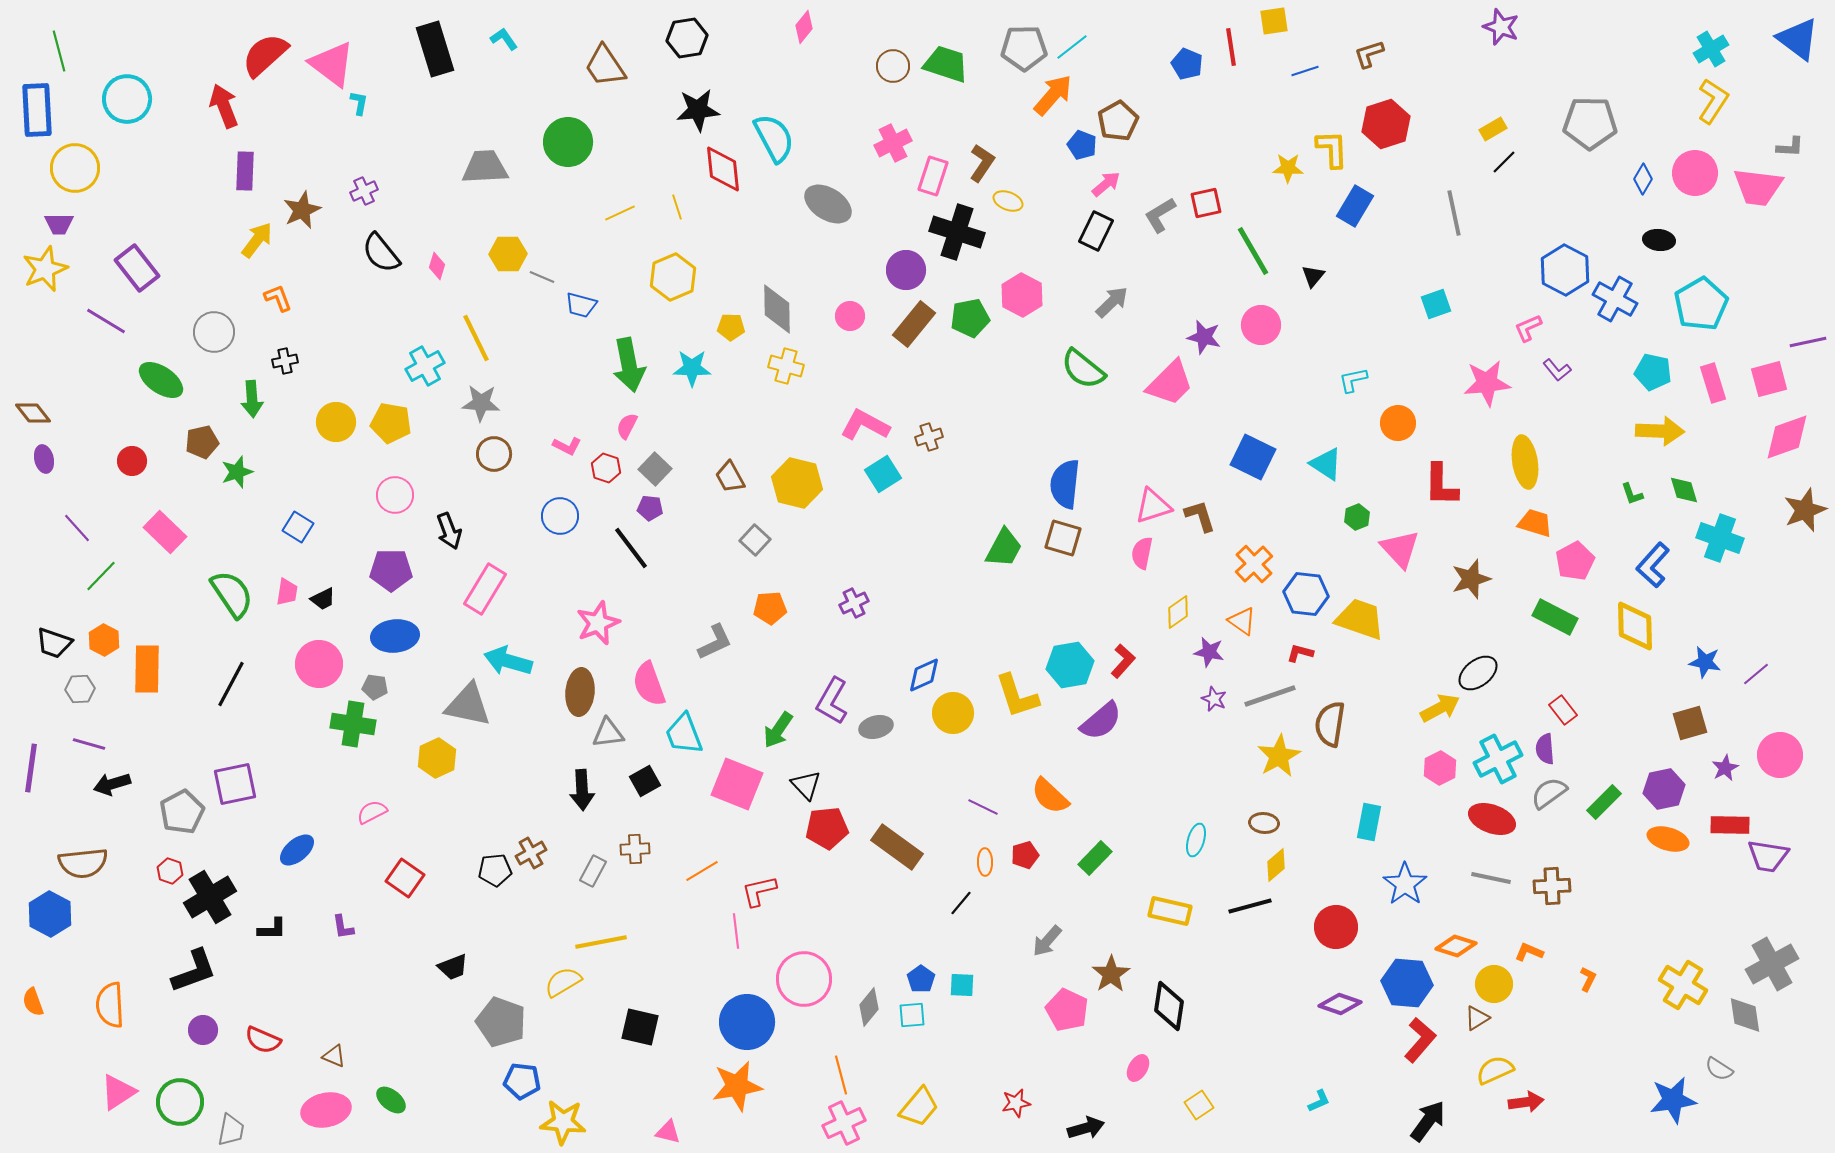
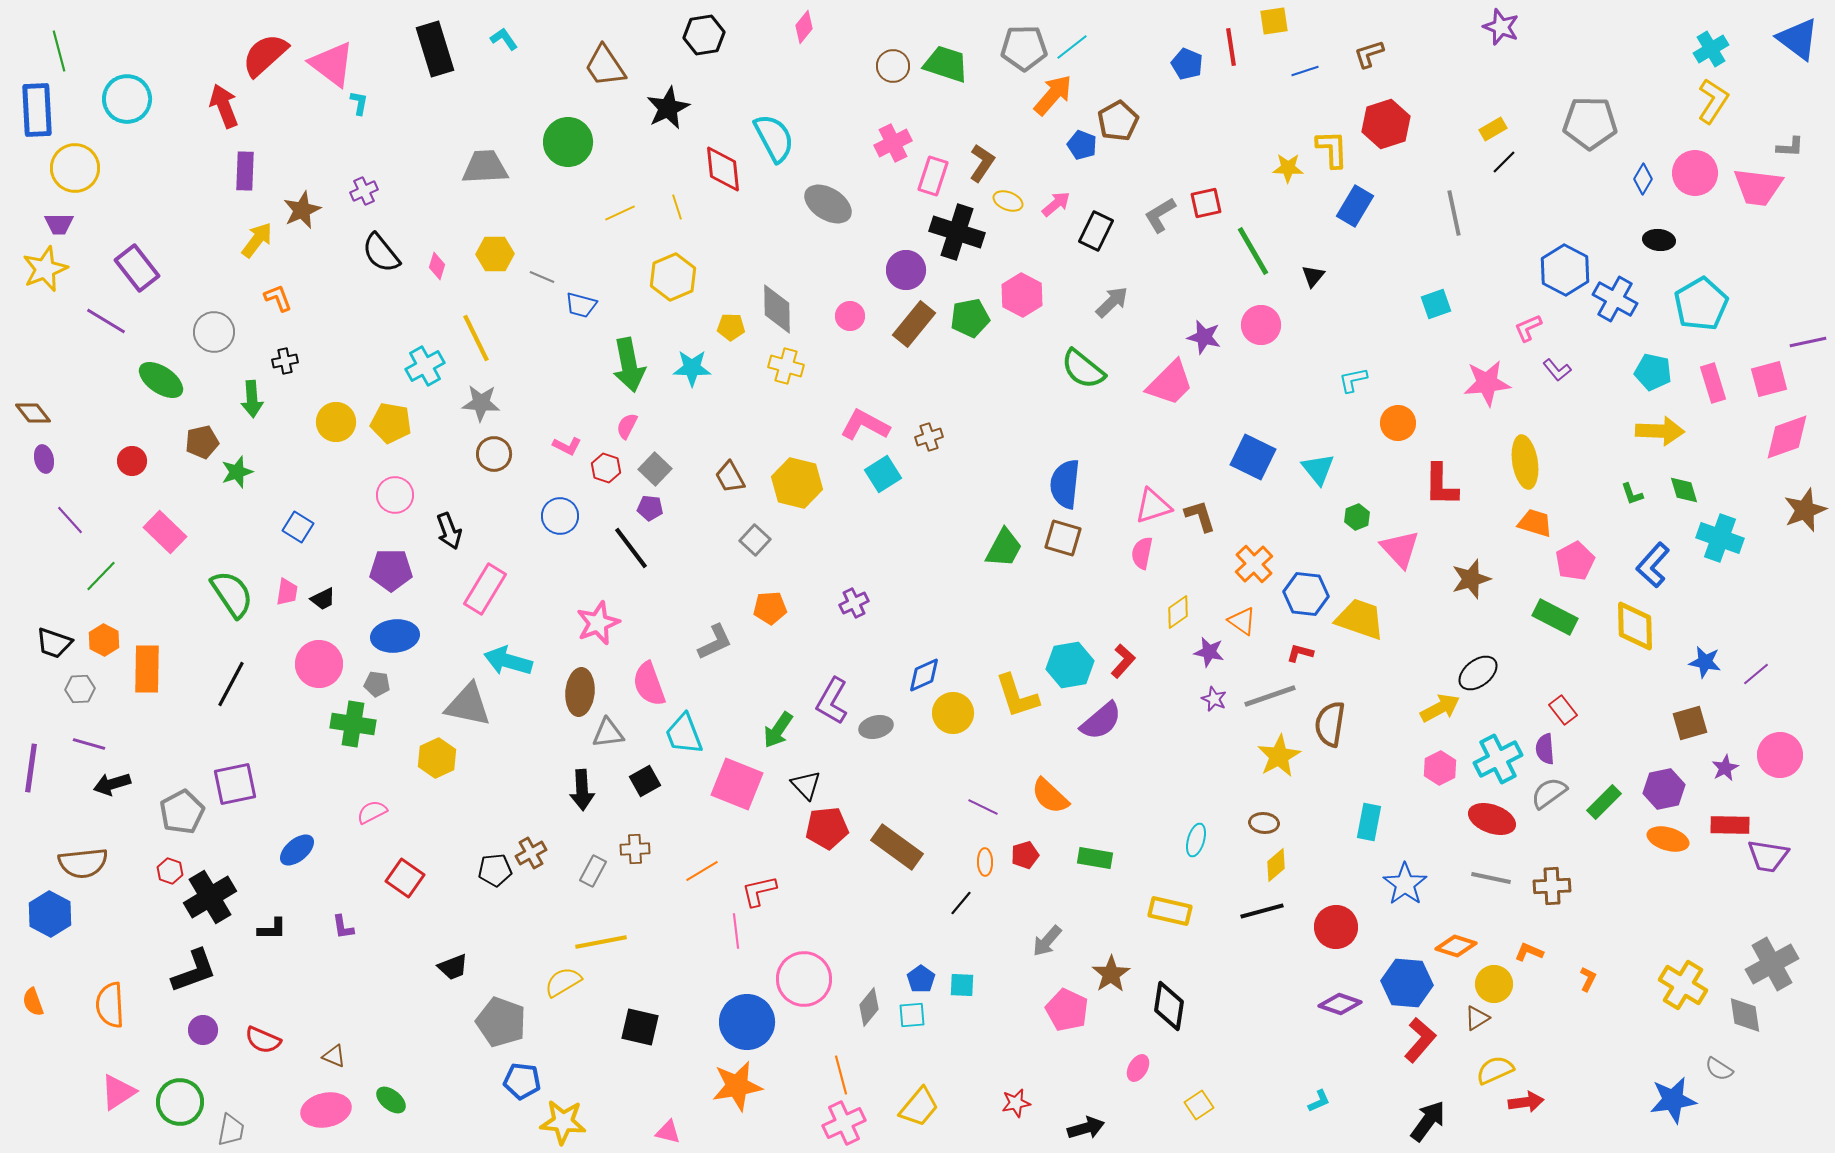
black hexagon at (687, 38): moved 17 px right, 3 px up
black star at (698, 110): moved 30 px left, 2 px up; rotated 21 degrees counterclockwise
pink arrow at (1106, 184): moved 50 px left, 20 px down
yellow hexagon at (508, 254): moved 13 px left
cyan triangle at (1326, 464): moved 8 px left, 5 px down; rotated 18 degrees clockwise
purple line at (77, 528): moved 7 px left, 8 px up
gray pentagon at (375, 687): moved 2 px right, 3 px up
green rectangle at (1095, 858): rotated 56 degrees clockwise
black line at (1250, 906): moved 12 px right, 5 px down
